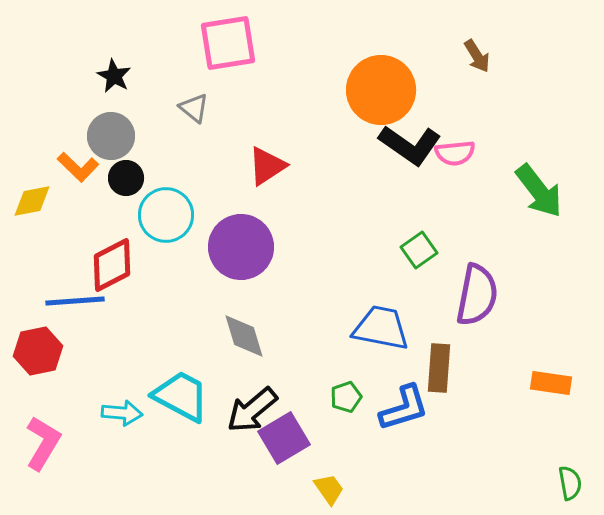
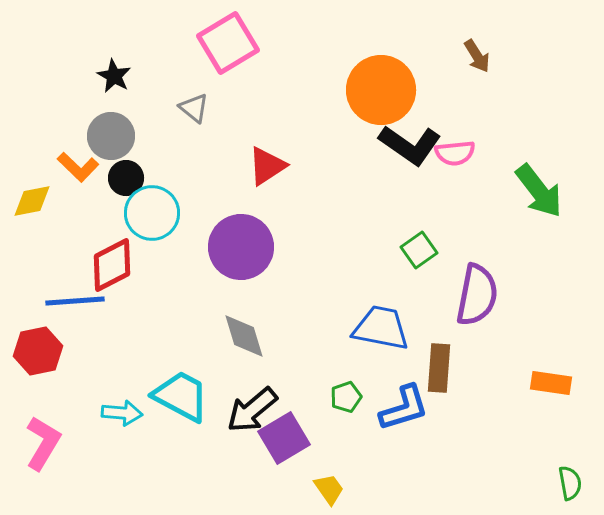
pink square: rotated 22 degrees counterclockwise
cyan circle: moved 14 px left, 2 px up
